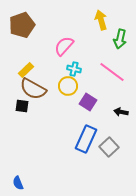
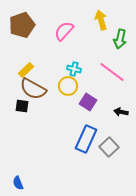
pink semicircle: moved 15 px up
